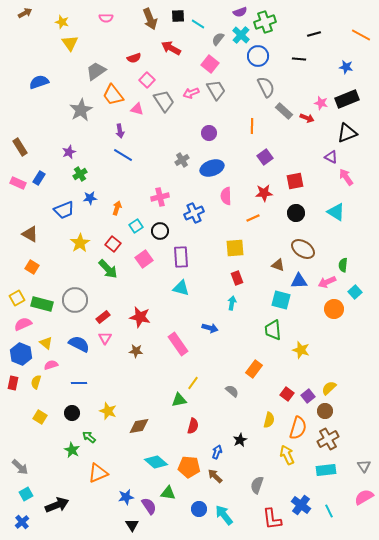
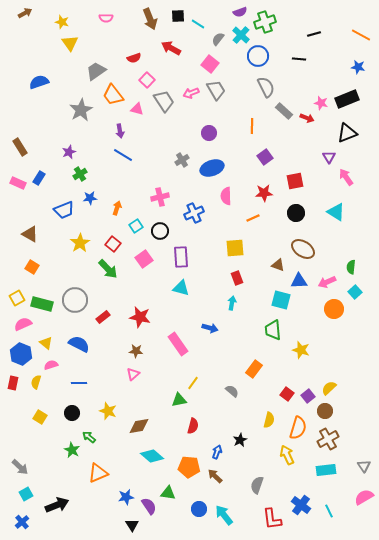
blue star at (346, 67): moved 12 px right
purple triangle at (331, 157): moved 2 px left; rotated 32 degrees clockwise
green semicircle at (343, 265): moved 8 px right, 2 px down
pink triangle at (105, 338): moved 28 px right, 36 px down; rotated 16 degrees clockwise
cyan diamond at (156, 462): moved 4 px left, 6 px up
